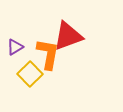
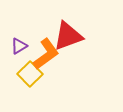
purple triangle: moved 4 px right, 1 px up
orange L-shape: moved 2 px left; rotated 44 degrees clockwise
